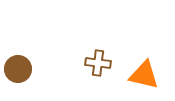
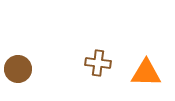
orange triangle: moved 2 px right, 2 px up; rotated 12 degrees counterclockwise
